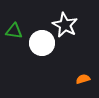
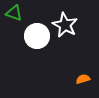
green triangle: moved 18 px up; rotated 12 degrees clockwise
white circle: moved 5 px left, 7 px up
